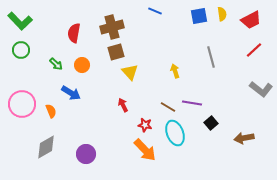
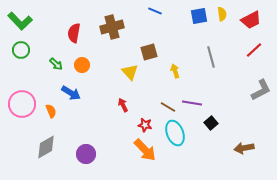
brown square: moved 33 px right
gray L-shape: moved 1 px down; rotated 65 degrees counterclockwise
brown arrow: moved 10 px down
